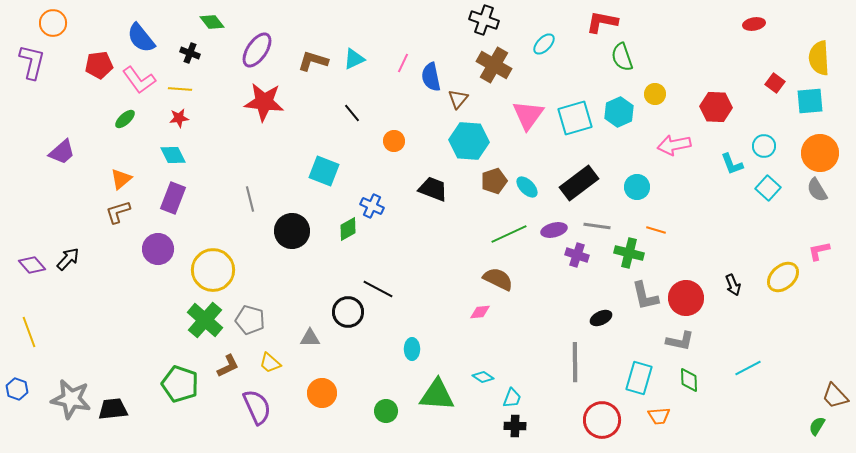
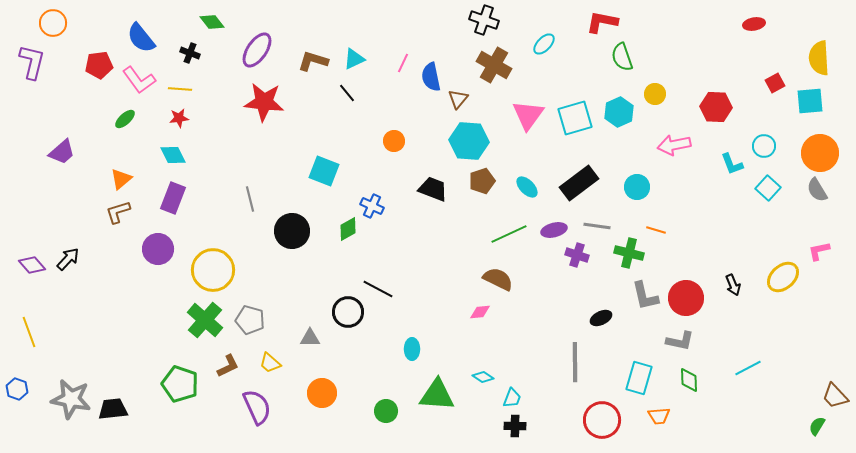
red square at (775, 83): rotated 24 degrees clockwise
black line at (352, 113): moved 5 px left, 20 px up
brown pentagon at (494, 181): moved 12 px left
